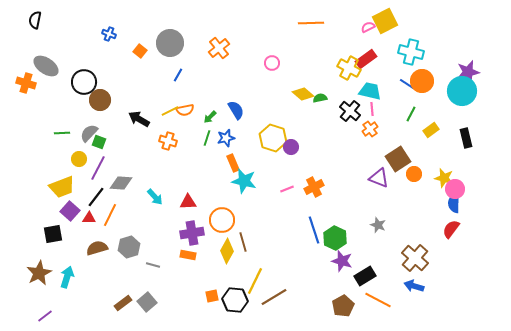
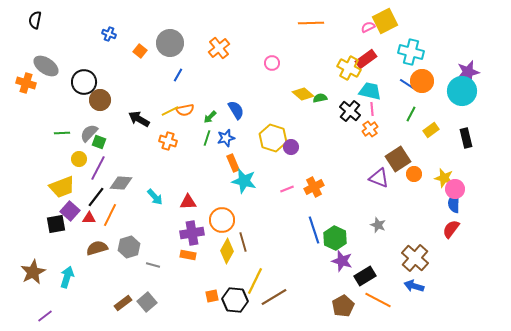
black square at (53, 234): moved 3 px right, 10 px up
brown star at (39, 273): moved 6 px left, 1 px up
